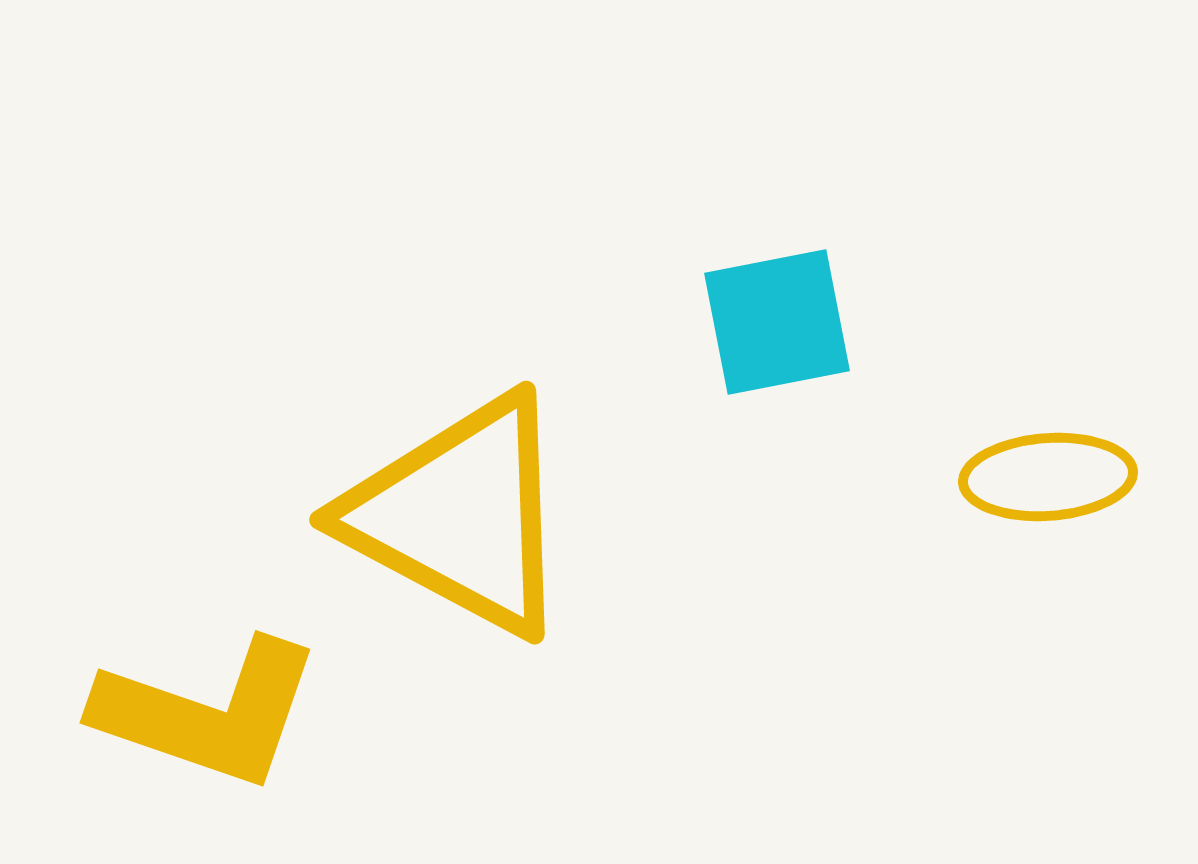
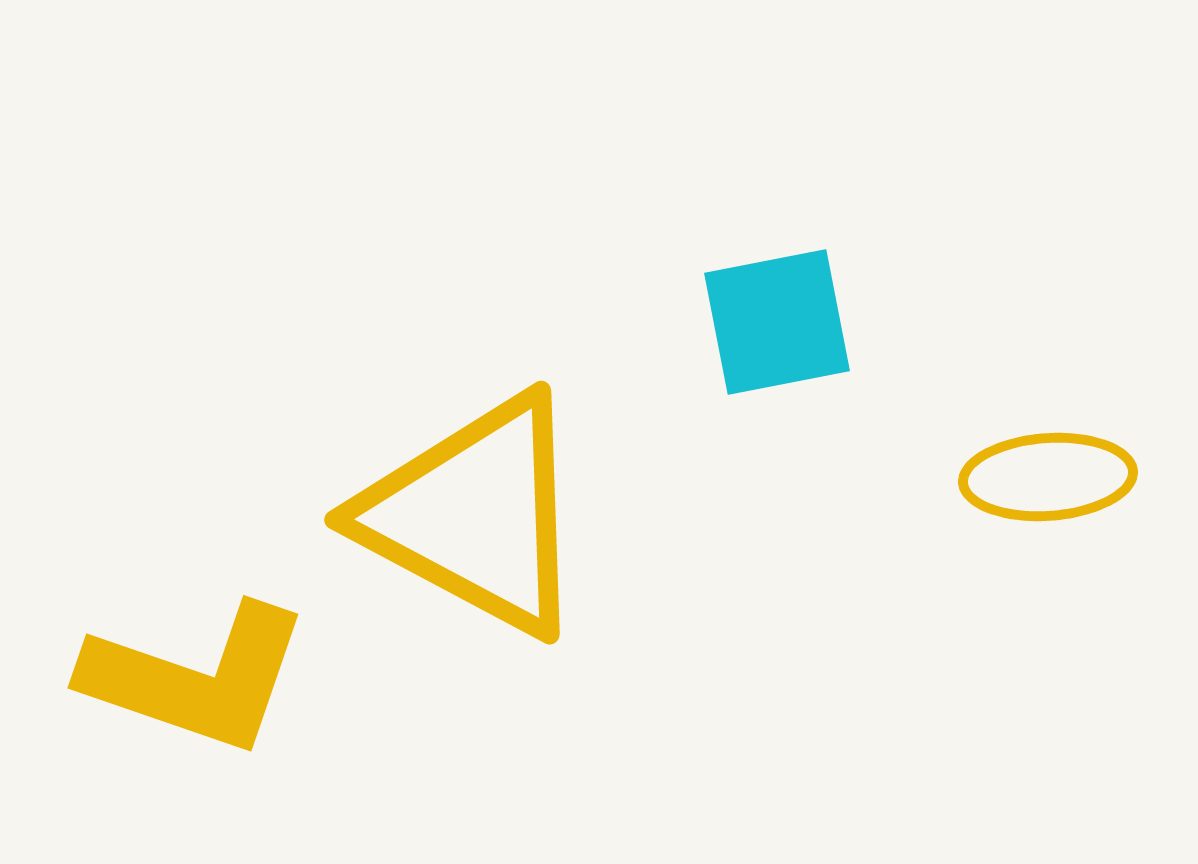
yellow triangle: moved 15 px right
yellow L-shape: moved 12 px left, 35 px up
